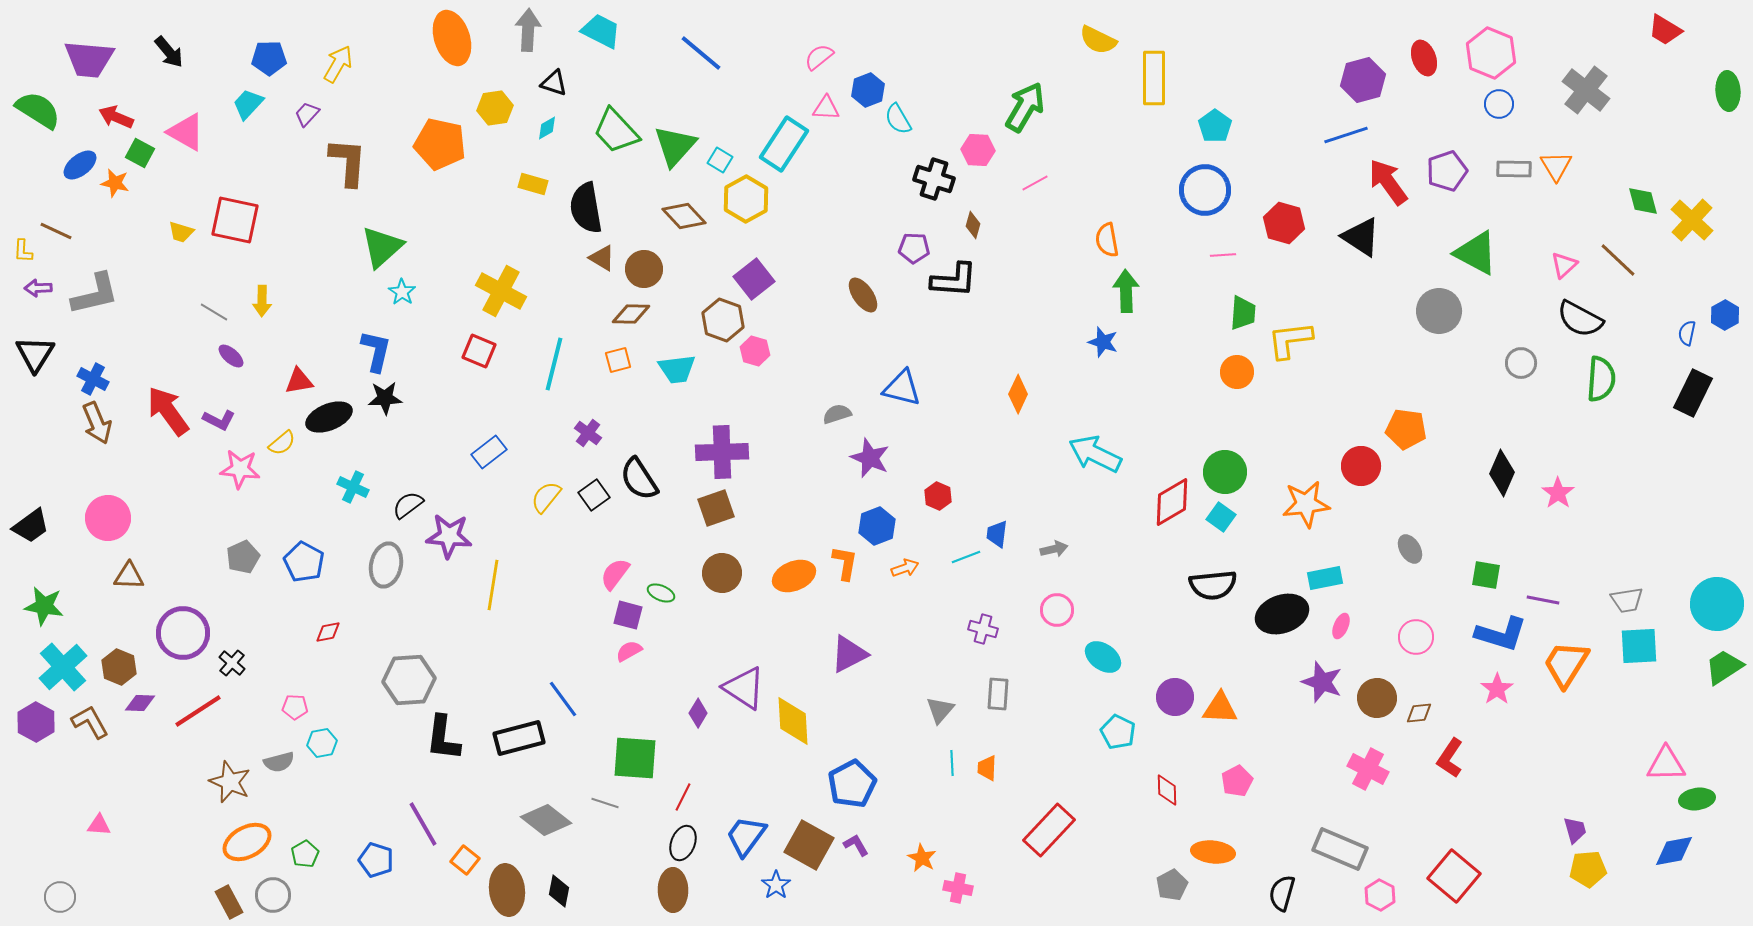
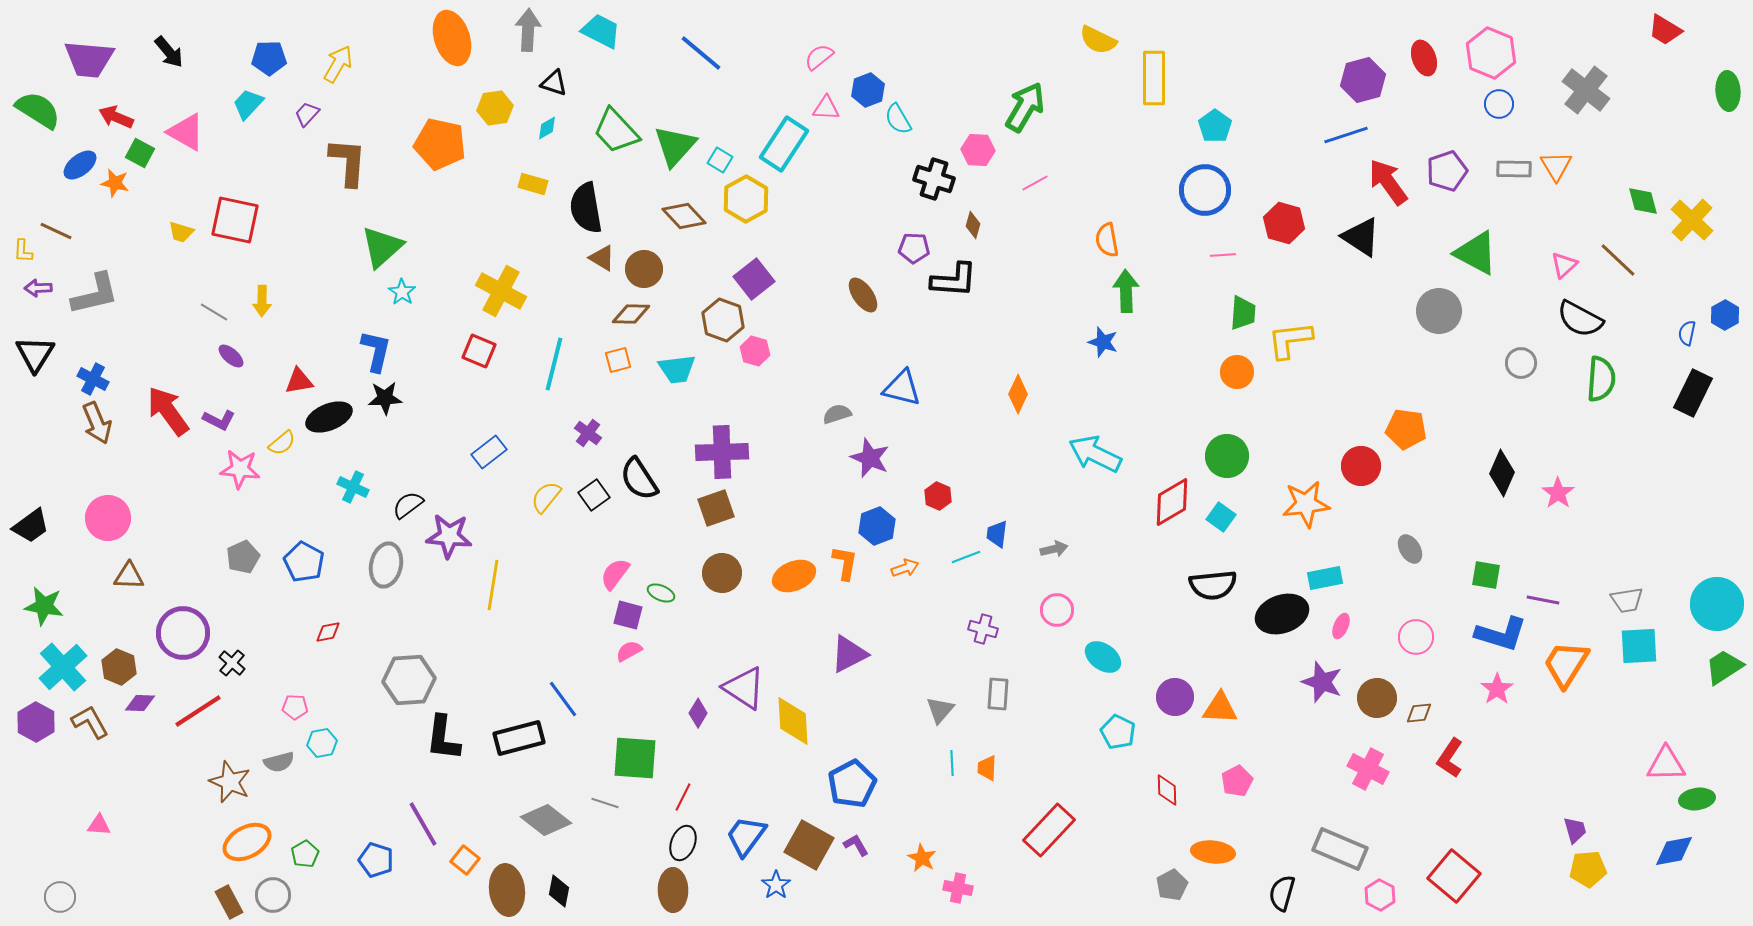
green circle at (1225, 472): moved 2 px right, 16 px up
